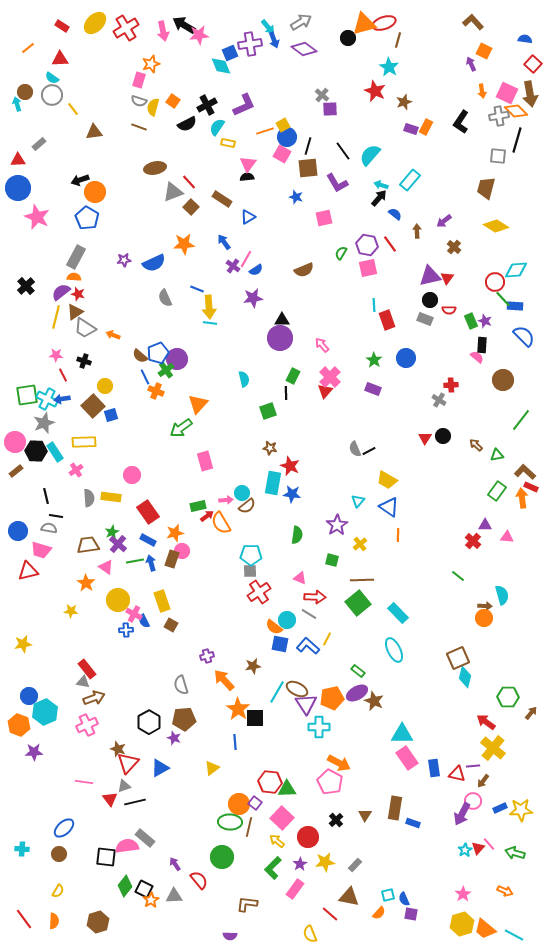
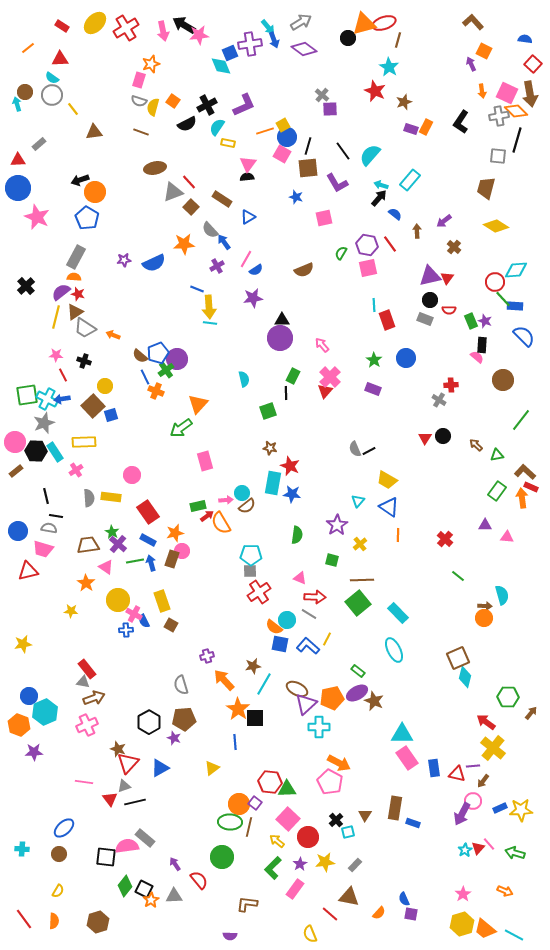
brown line at (139, 127): moved 2 px right, 5 px down
purple cross at (233, 266): moved 16 px left; rotated 24 degrees clockwise
gray semicircle at (165, 298): moved 45 px right, 68 px up; rotated 18 degrees counterclockwise
green star at (112, 532): rotated 16 degrees counterclockwise
red cross at (473, 541): moved 28 px left, 2 px up
pink trapezoid at (41, 550): moved 2 px right, 1 px up
cyan line at (277, 692): moved 13 px left, 8 px up
purple triangle at (306, 704): rotated 20 degrees clockwise
pink square at (282, 818): moved 6 px right, 1 px down
cyan square at (388, 895): moved 40 px left, 63 px up
